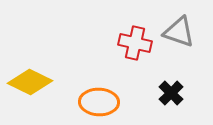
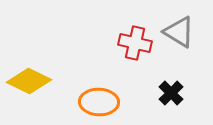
gray triangle: rotated 12 degrees clockwise
yellow diamond: moved 1 px left, 1 px up
